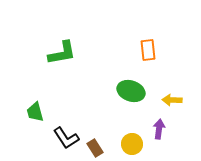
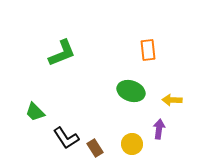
green L-shape: rotated 12 degrees counterclockwise
green trapezoid: rotated 30 degrees counterclockwise
